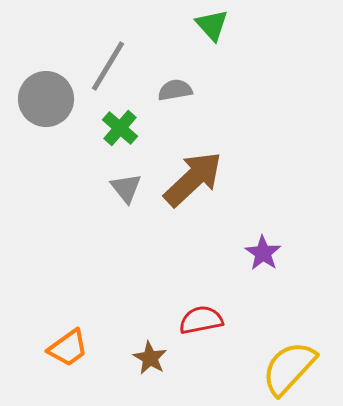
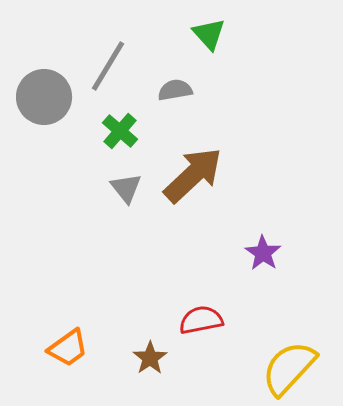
green triangle: moved 3 px left, 9 px down
gray circle: moved 2 px left, 2 px up
green cross: moved 3 px down
brown arrow: moved 4 px up
brown star: rotated 8 degrees clockwise
